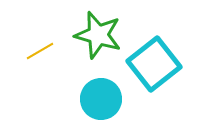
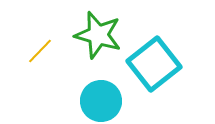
yellow line: rotated 16 degrees counterclockwise
cyan circle: moved 2 px down
